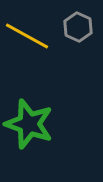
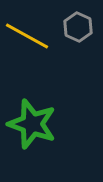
green star: moved 3 px right
